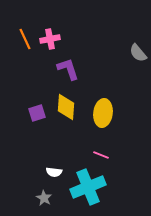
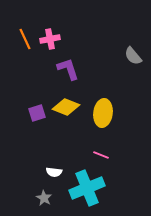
gray semicircle: moved 5 px left, 3 px down
yellow diamond: rotated 72 degrees counterclockwise
cyan cross: moved 1 px left, 1 px down
